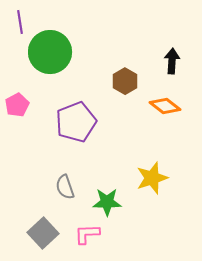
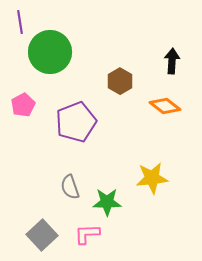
brown hexagon: moved 5 px left
pink pentagon: moved 6 px right
yellow star: rotated 12 degrees clockwise
gray semicircle: moved 5 px right
gray square: moved 1 px left, 2 px down
